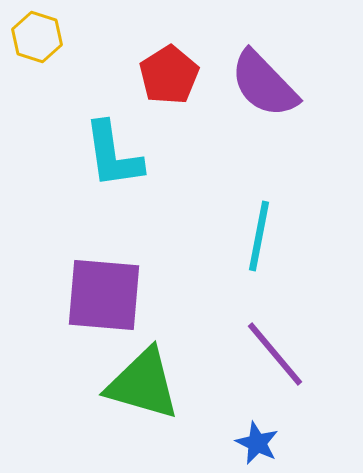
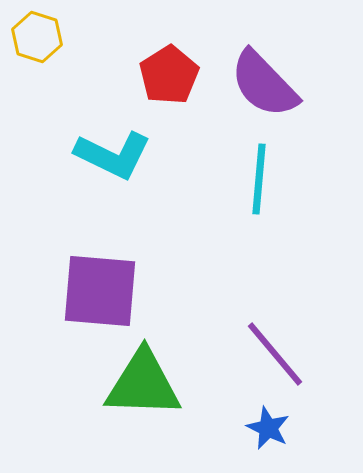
cyan L-shape: rotated 56 degrees counterclockwise
cyan line: moved 57 px up; rotated 6 degrees counterclockwise
purple square: moved 4 px left, 4 px up
green triangle: rotated 14 degrees counterclockwise
blue star: moved 11 px right, 15 px up
